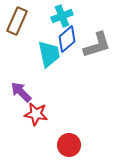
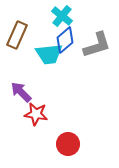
cyan cross: rotated 30 degrees counterclockwise
brown rectangle: moved 14 px down
blue diamond: moved 2 px left, 1 px down
cyan trapezoid: rotated 96 degrees clockwise
red circle: moved 1 px left, 1 px up
